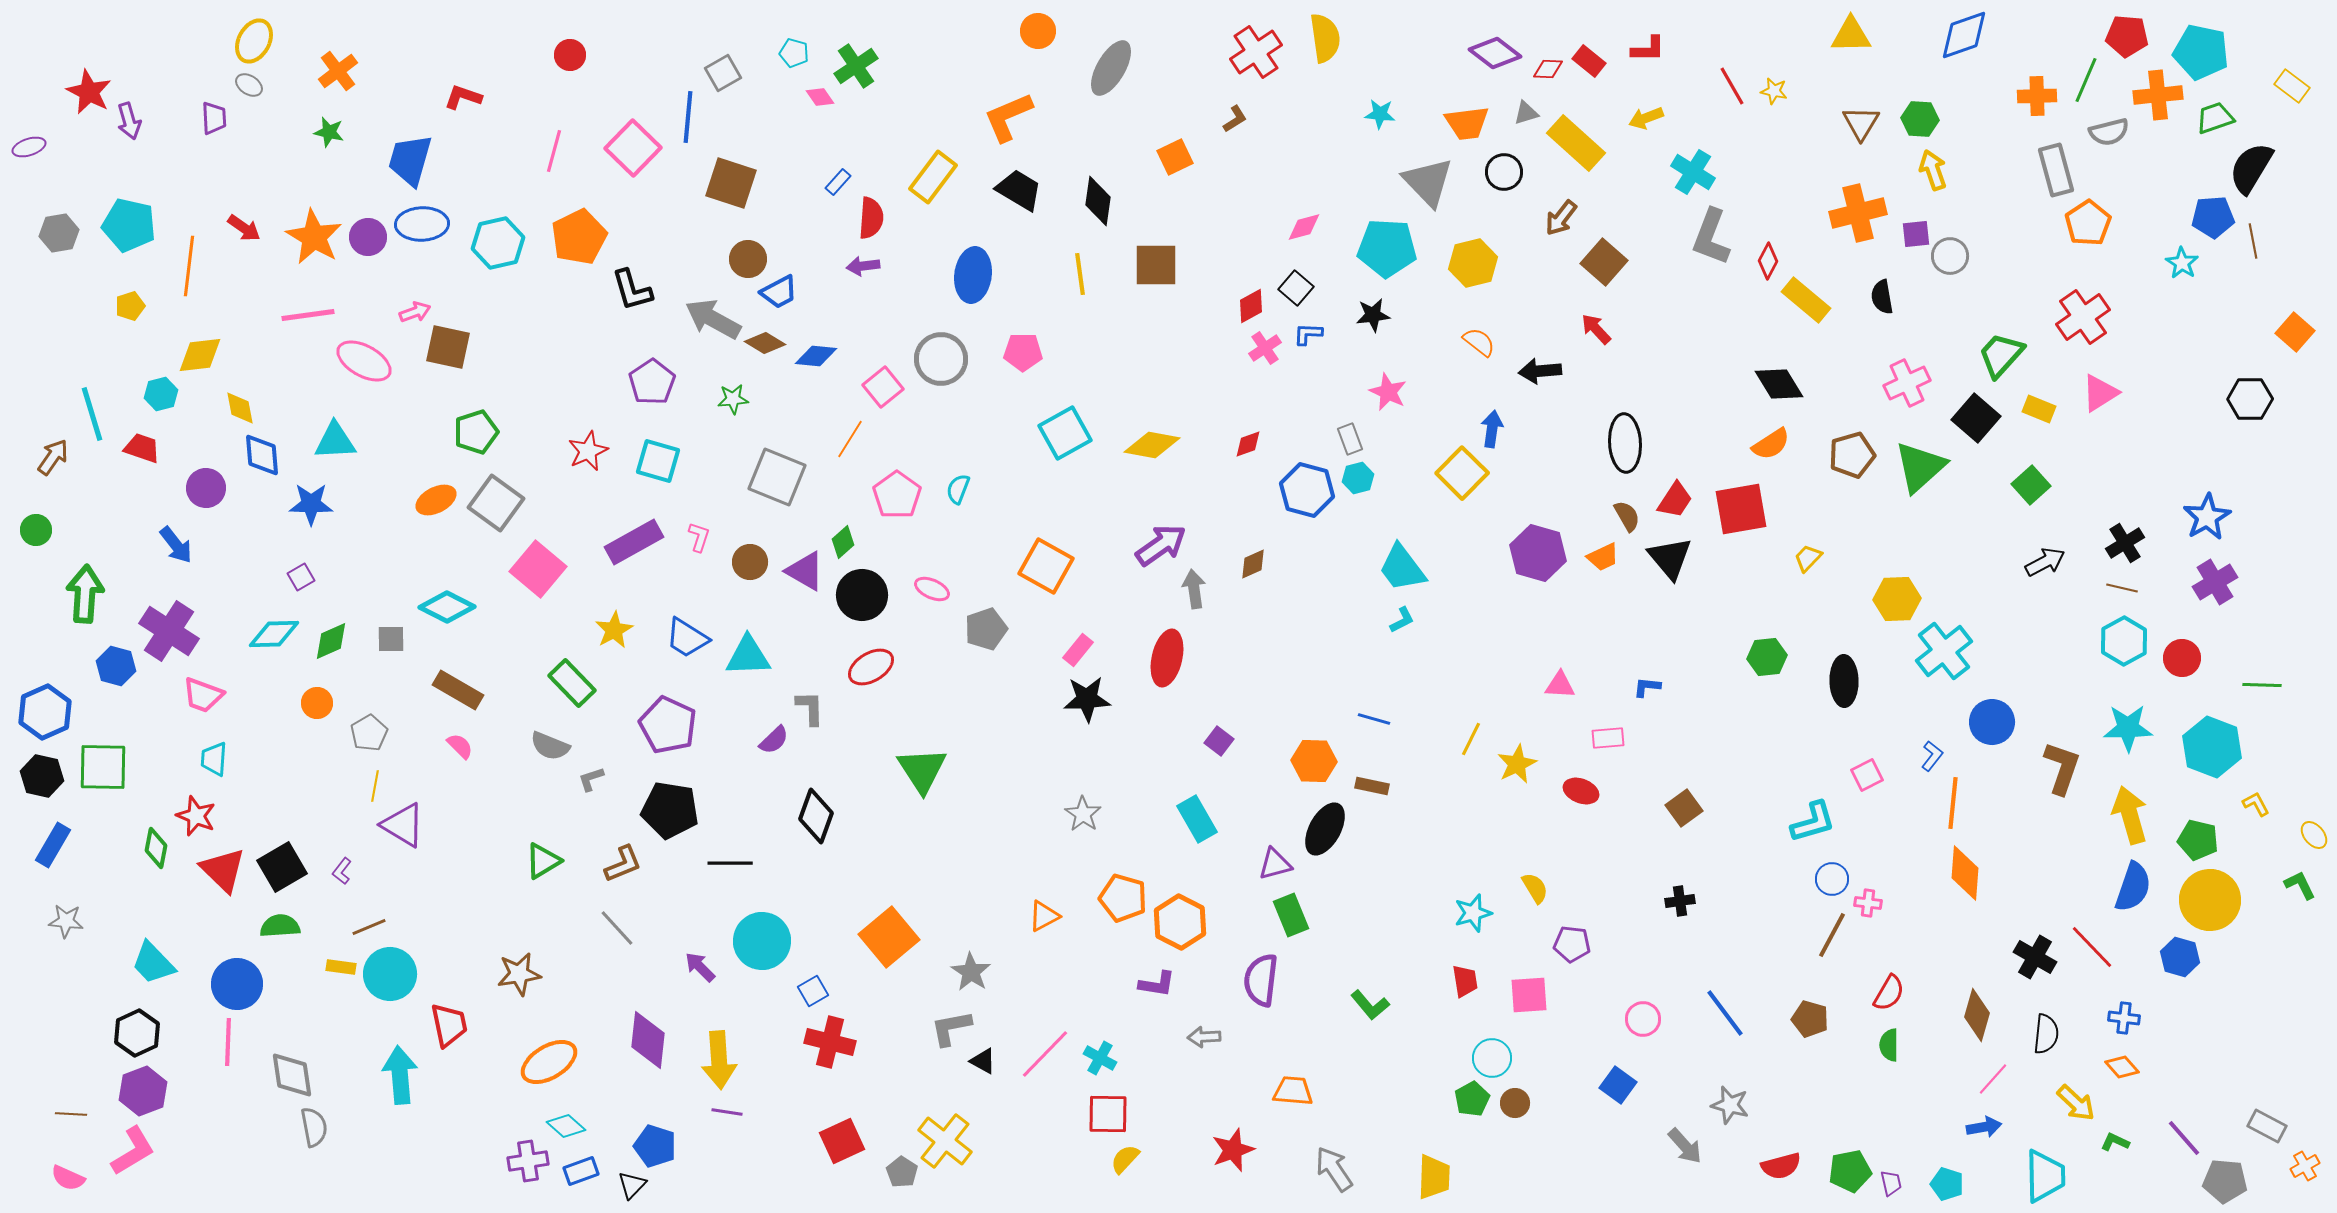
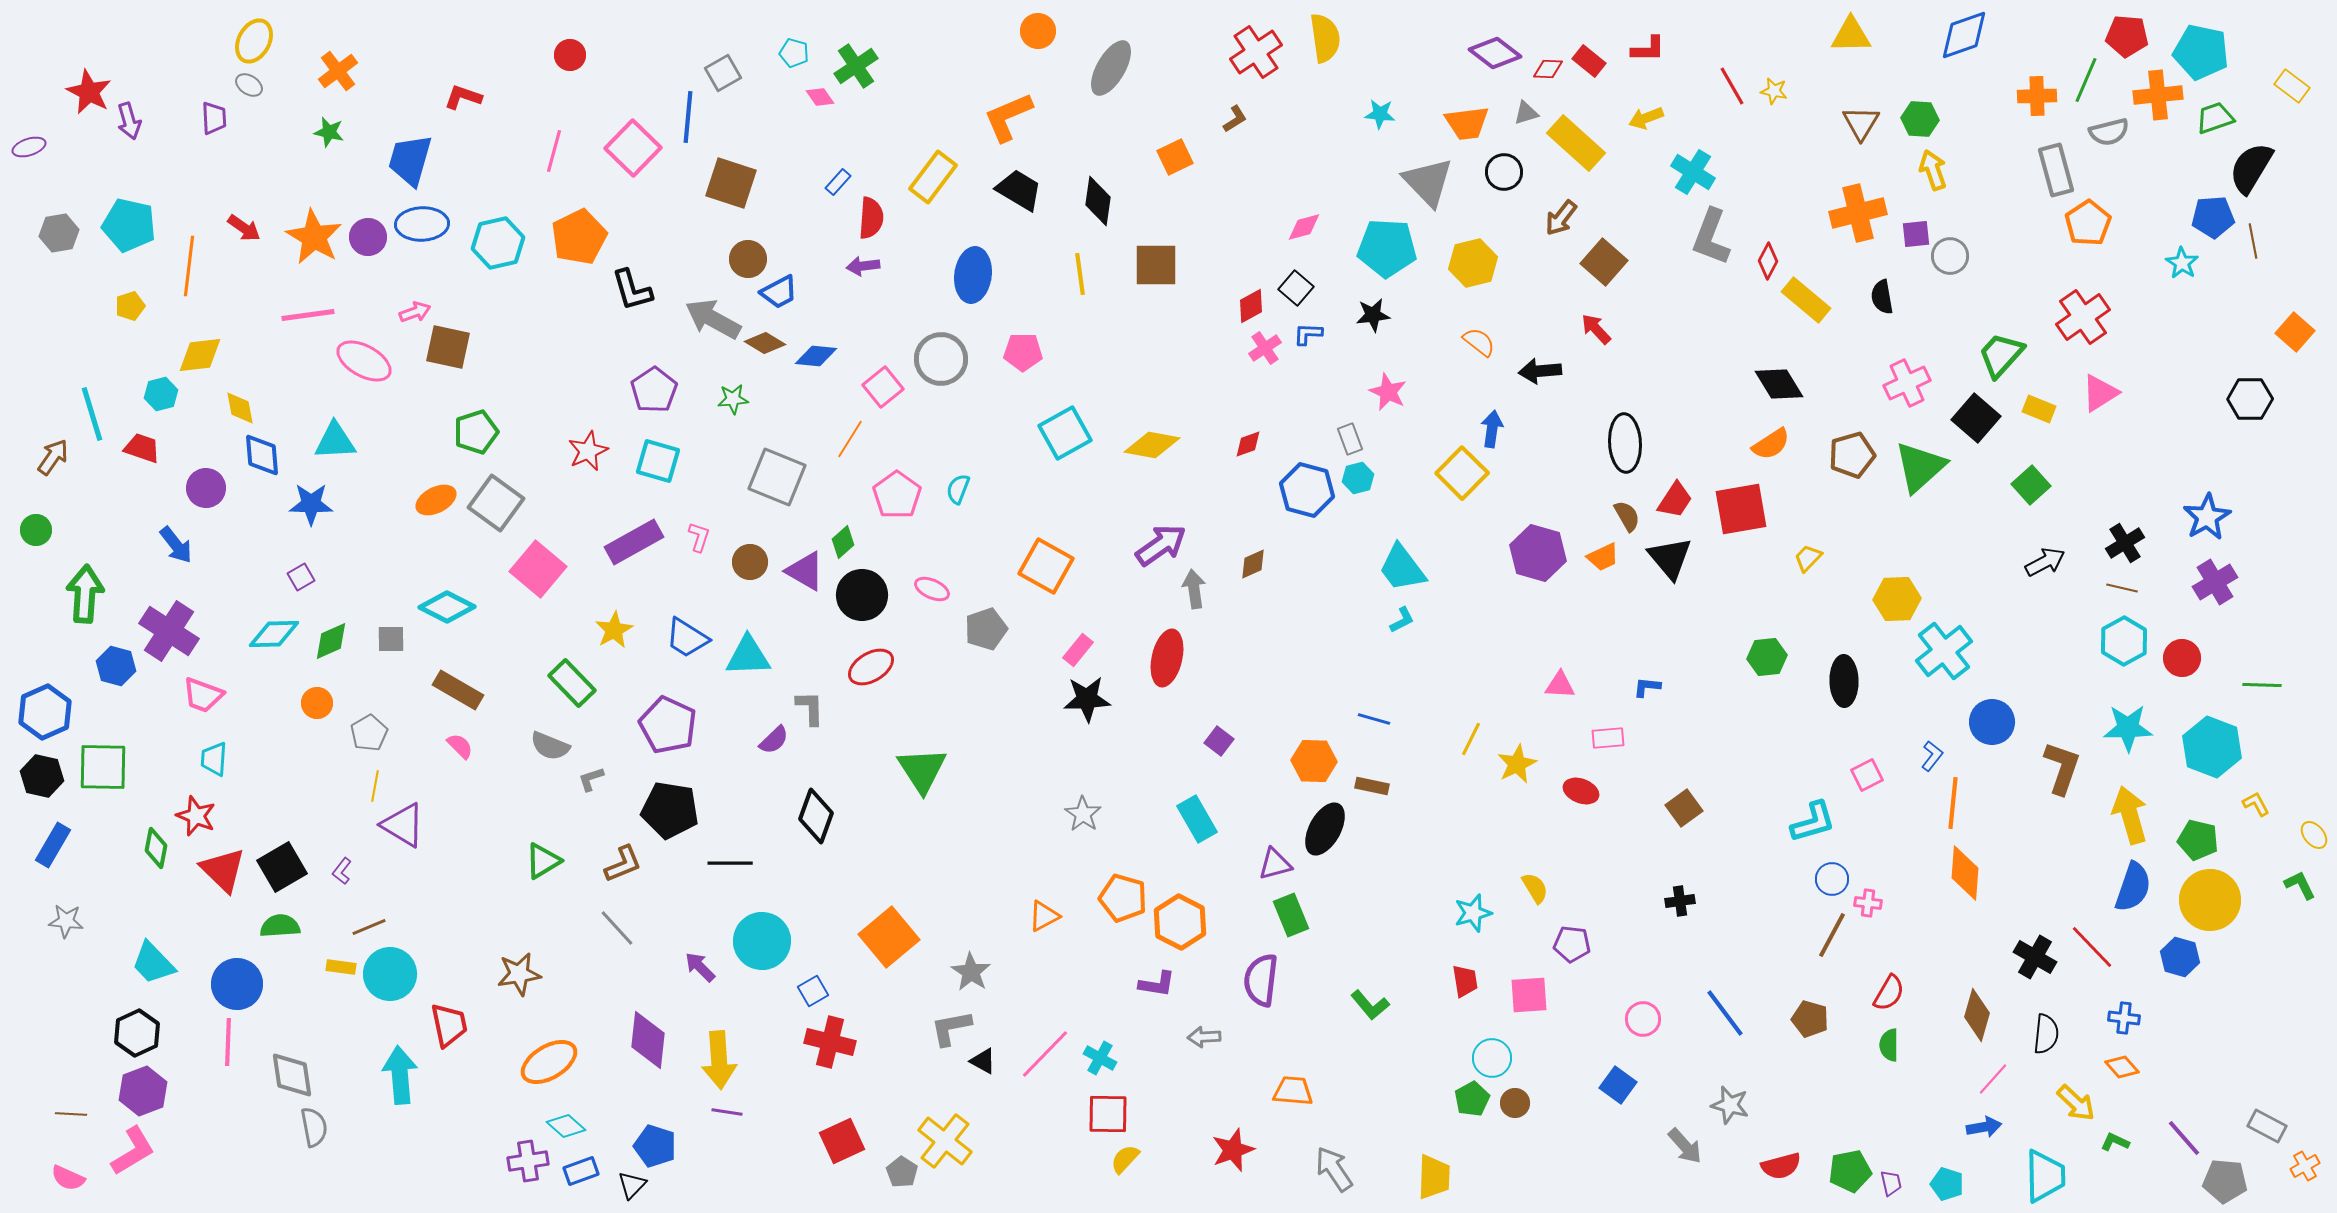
purple pentagon at (652, 382): moved 2 px right, 8 px down
